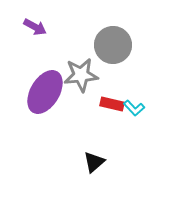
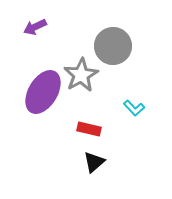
purple arrow: rotated 125 degrees clockwise
gray circle: moved 1 px down
gray star: rotated 24 degrees counterclockwise
purple ellipse: moved 2 px left
red rectangle: moved 23 px left, 25 px down
